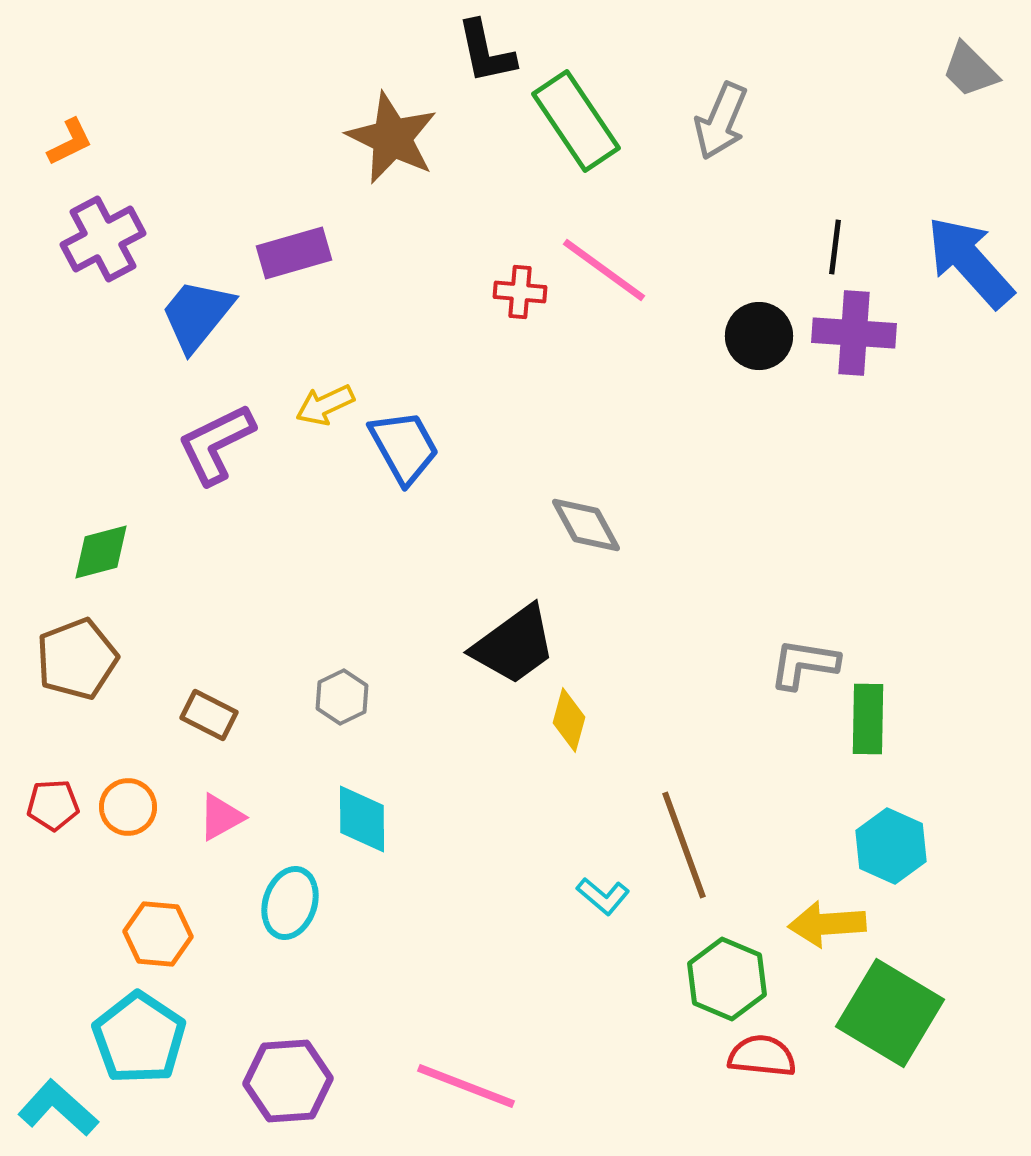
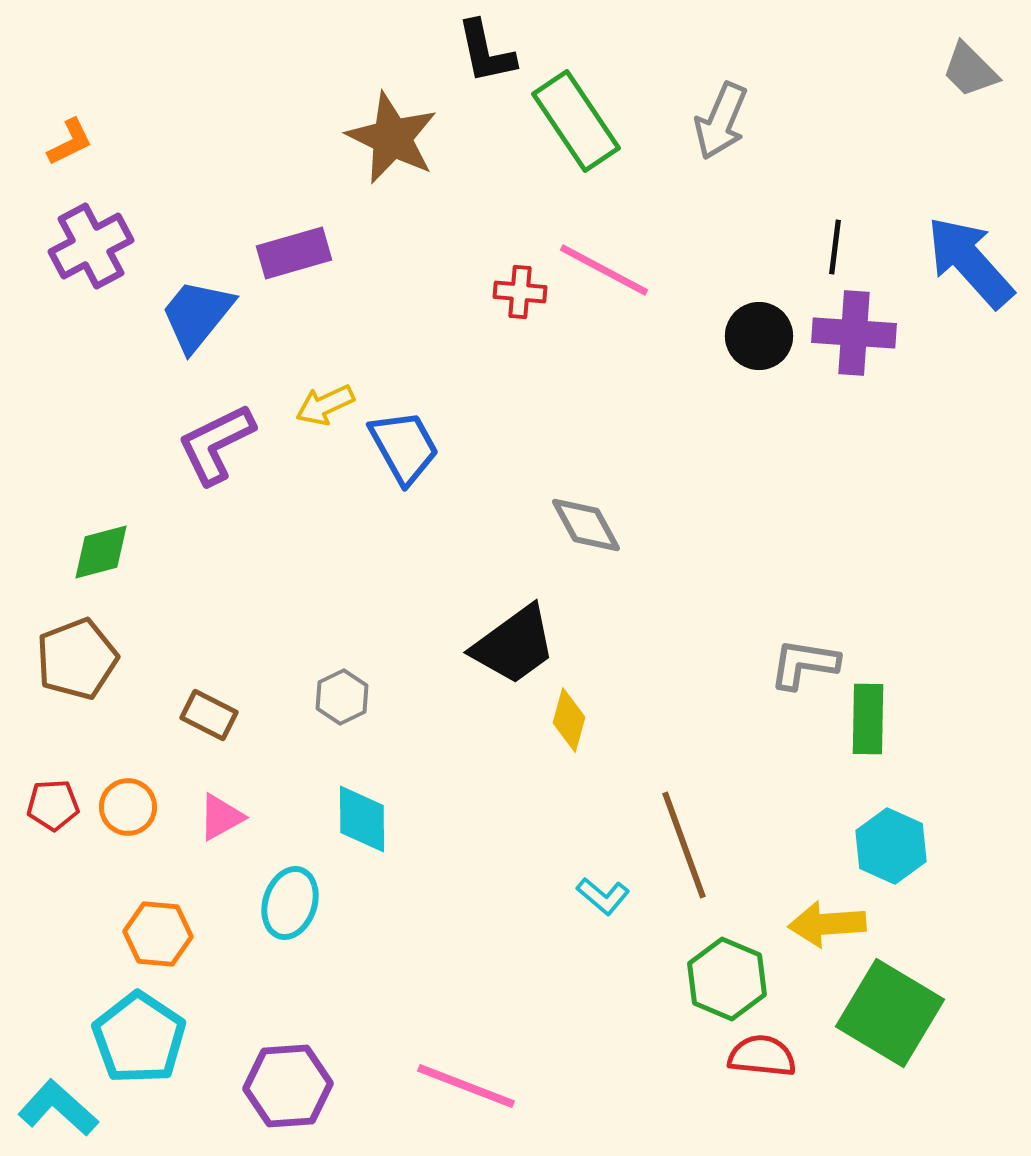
purple cross at (103, 239): moved 12 px left, 7 px down
pink line at (604, 270): rotated 8 degrees counterclockwise
purple hexagon at (288, 1081): moved 5 px down
